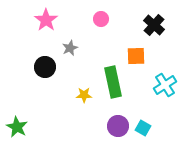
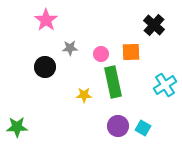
pink circle: moved 35 px down
gray star: rotated 21 degrees clockwise
orange square: moved 5 px left, 4 px up
green star: rotated 30 degrees counterclockwise
